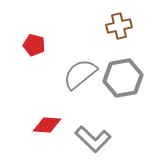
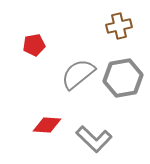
red pentagon: rotated 25 degrees counterclockwise
gray semicircle: moved 2 px left
gray L-shape: moved 1 px right
